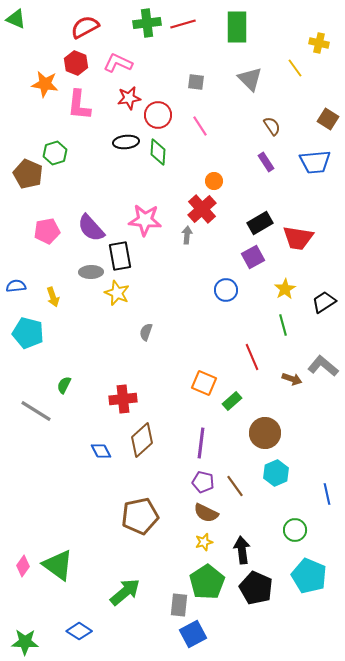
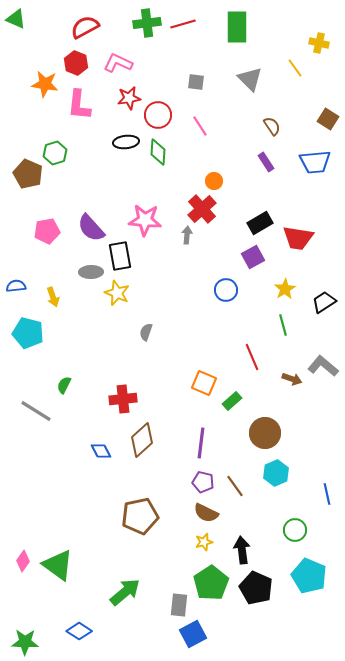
pink diamond at (23, 566): moved 5 px up
green pentagon at (207, 582): moved 4 px right, 1 px down
